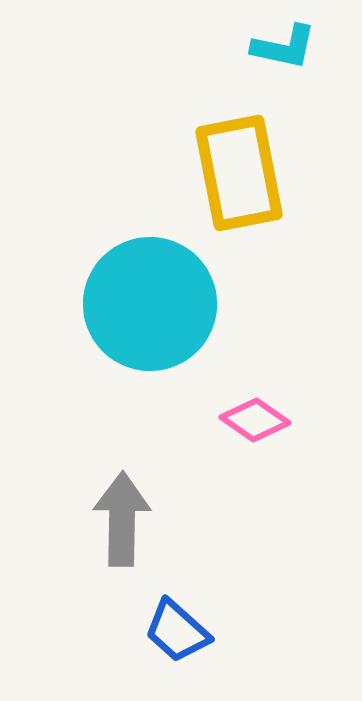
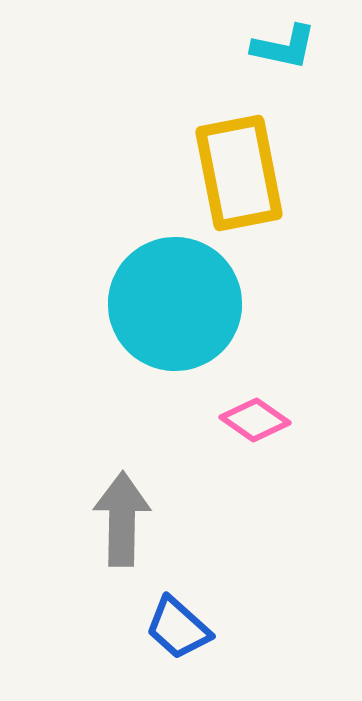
cyan circle: moved 25 px right
blue trapezoid: moved 1 px right, 3 px up
